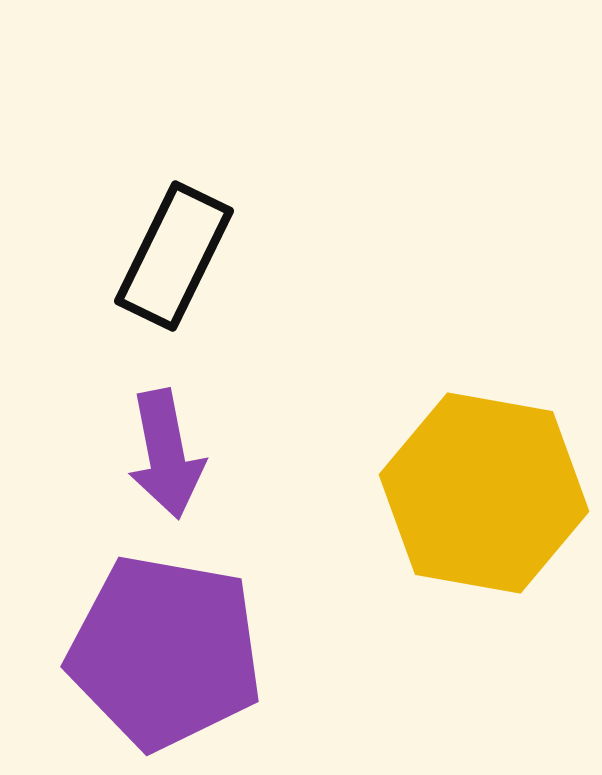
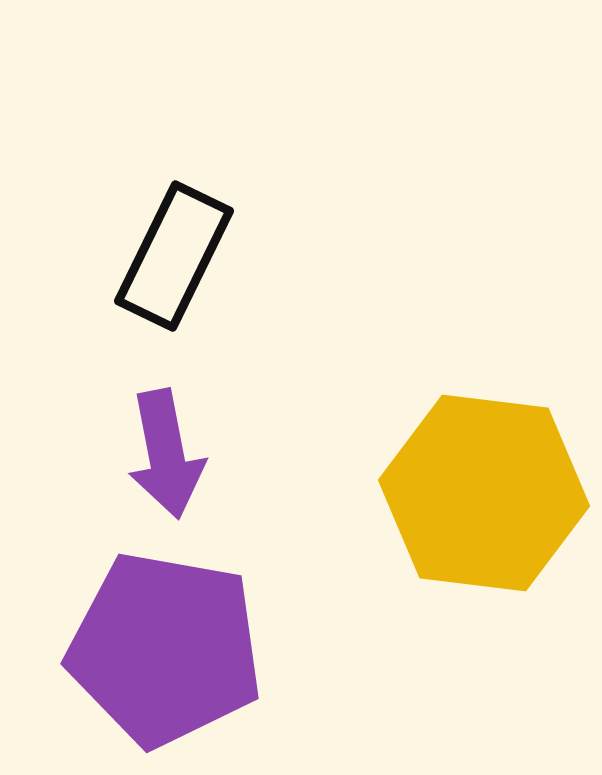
yellow hexagon: rotated 3 degrees counterclockwise
purple pentagon: moved 3 px up
